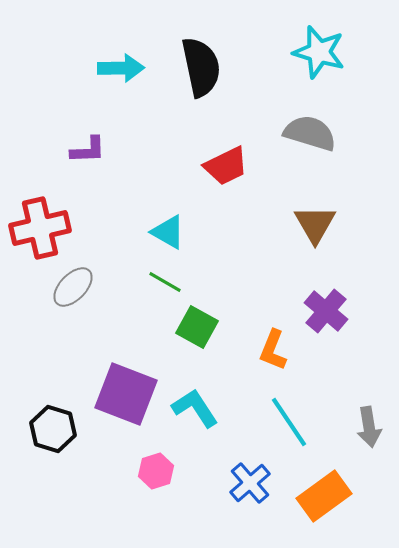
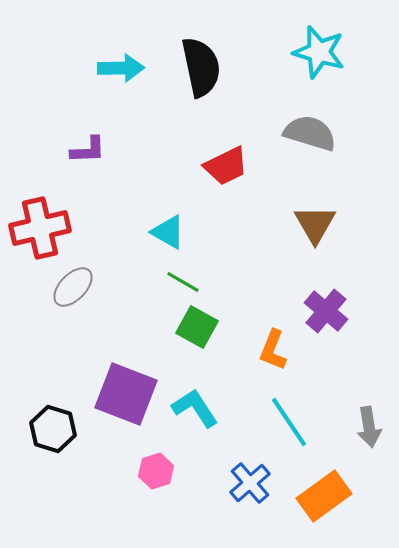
green line: moved 18 px right
